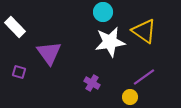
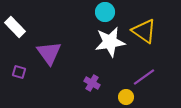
cyan circle: moved 2 px right
yellow circle: moved 4 px left
